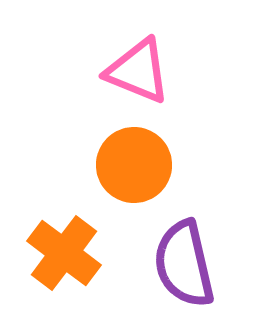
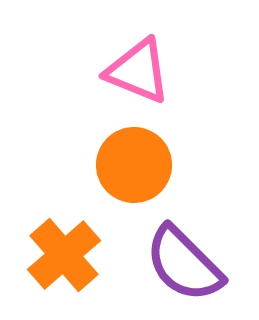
orange cross: moved 2 px down; rotated 12 degrees clockwise
purple semicircle: rotated 32 degrees counterclockwise
